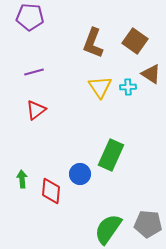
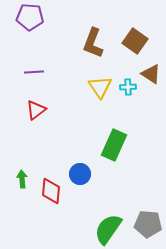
purple line: rotated 12 degrees clockwise
green rectangle: moved 3 px right, 10 px up
